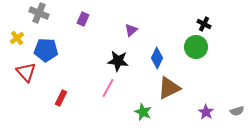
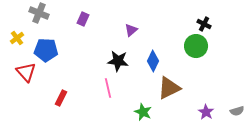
green circle: moved 1 px up
blue diamond: moved 4 px left, 3 px down
pink line: rotated 42 degrees counterclockwise
